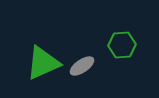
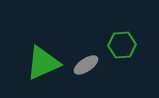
gray ellipse: moved 4 px right, 1 px up
